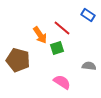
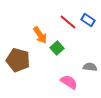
blue rectangle: moved 5 px down
red line: moved 6 px right, 6 px up
green square: rotated 24 degrees counterclockwise
gray semicircle: moved 1 px right, 1 px down
pink semicircle: moved 7 px right
